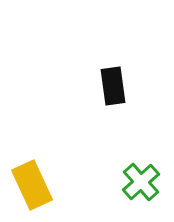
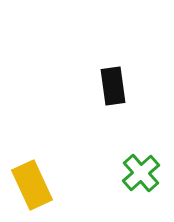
green cross: moved 9 px up
